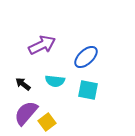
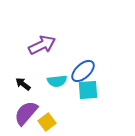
blue ellipse: moved 3 px left, 14 px down
cyan semicircle: moved 2 px right; rotated 12 degrees counterclockwise
cyan square: rotated 15 degrees counterclockwise
